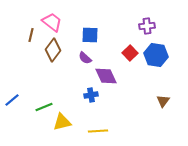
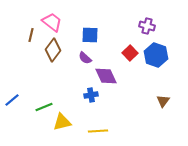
purple cross: rotated 21 degrees clockwise
blue hexagon: rotated 10 degrees clockwise
